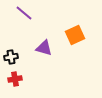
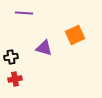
purple line: rotated 36 degrees counterclockwise
